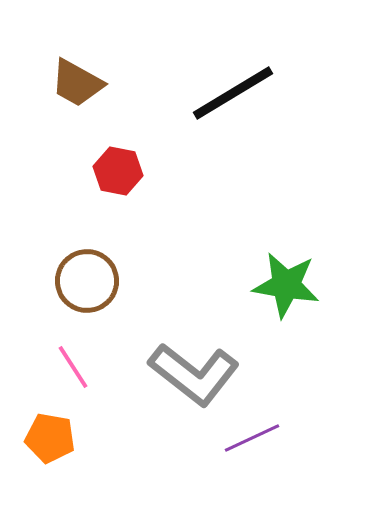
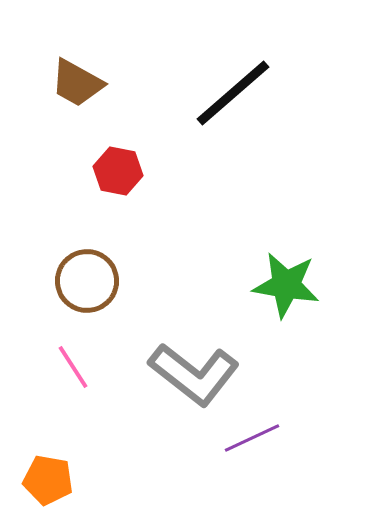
black line: rotated 10 degrees counterclockwise
orange pentagon: moved 2 px left, 42 px down
